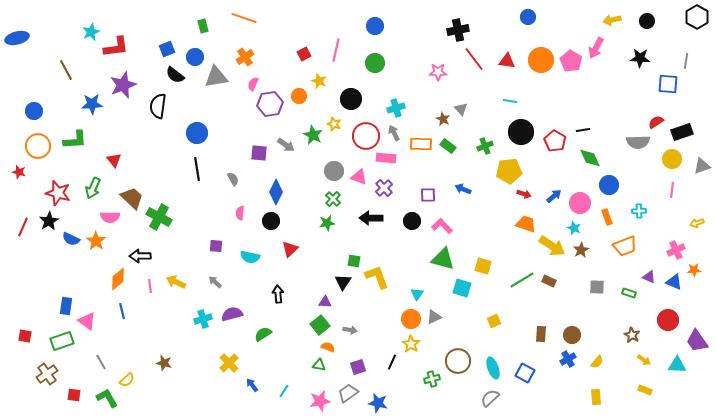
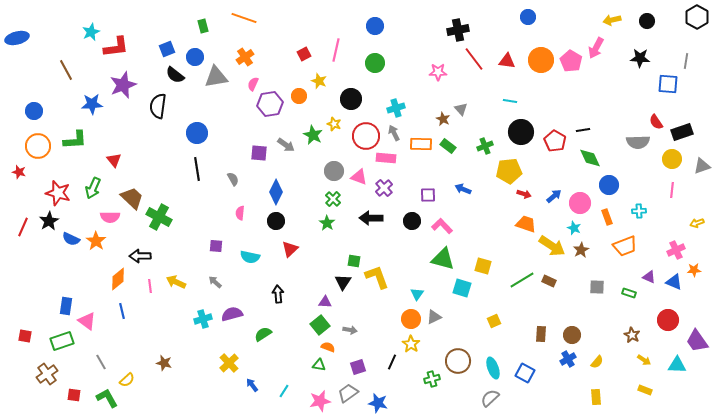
red semicircle at (656, 122): rotated 91 degrees counterclockwise
black circle at (271, 221): moved 5 px right
green star at (327, 223): rotated 28 degrees counterclockwise
